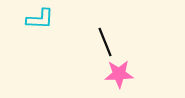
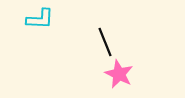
pink star: rotated 28 degrees clockwise
